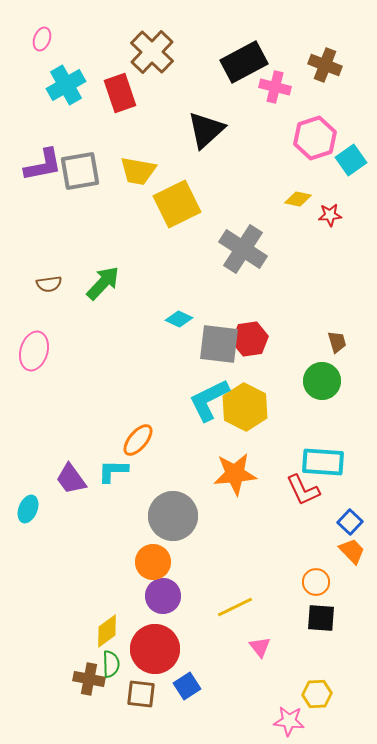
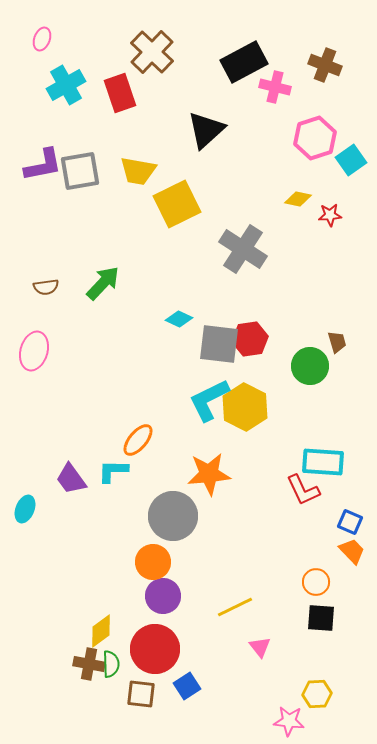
brown semicircle at (49, 284): moved 3 px left, 3 px down
green circle at (322, 381): moved 12 px left, 15 px up
orange star at (235, 474): moved 26 px left
cyan ellipse at (28, 509): moved 3 px left
blue square at (350, 522): rotated 20 degrees counterclockwise
yellow diamond at (107, 631): moved 6 px left
brown cross at (89, 679): moved 15 px up
